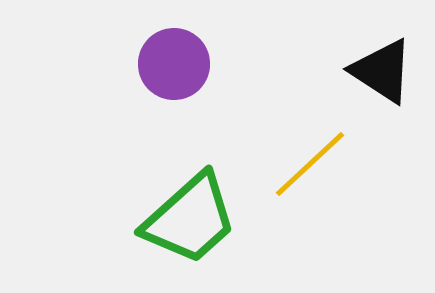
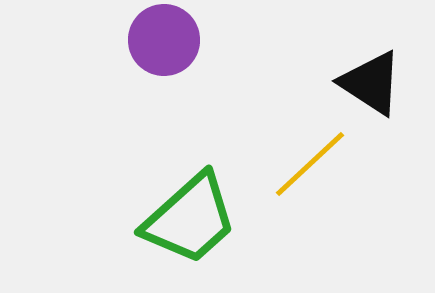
purple circle: moved 10 px left, 24 px up
black triangle: moved 11 px left, 12 px down
